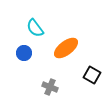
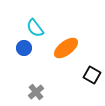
blue circle: moved 5 px up
gray cross: moved 14 px left, 5 px down; rotated 28 degrees clockwise
